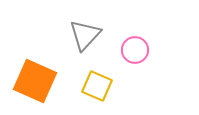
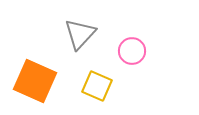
gray triangle: moved 5 px left, 1 px up
pink circle: moved 3 px left, 1 px down
